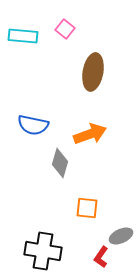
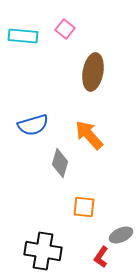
blue semicircle: rotated 28 degrees counterclockwise
orange arrow: moved 1 px left, 1 px down; rotated 112 degrees counterclockwise
orange square: moved 3 px left, 1 px up
gray ellipse: moved 1 px up
